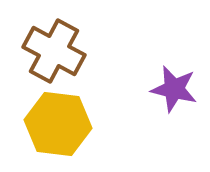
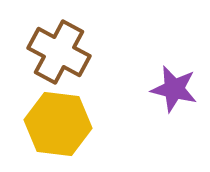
brown cross: moved 5 px right, 1 px down
